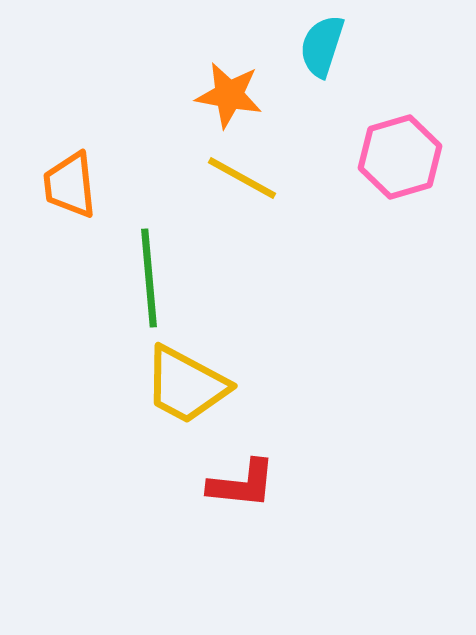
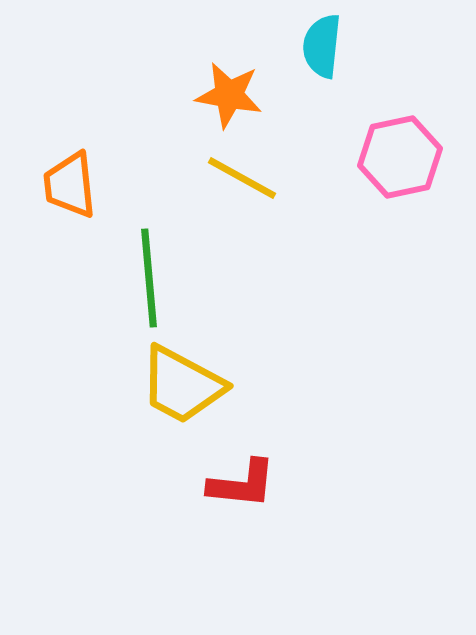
cyan semicircle: rotated 12 degrees counterclockwise
pink hexagon: rotated 4 degrees clockwise
yellow trapezoid: moved 4 px left
